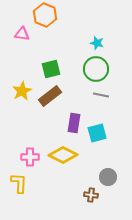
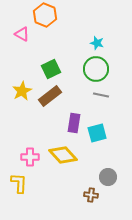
pink triangle: rotated 21 degrees clockwise
green square: rotated 12 degrees counterclockwise
yellow diamond: rotated 20 degrees clockwise
